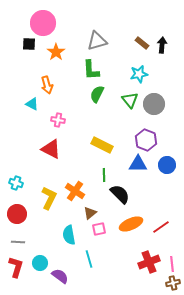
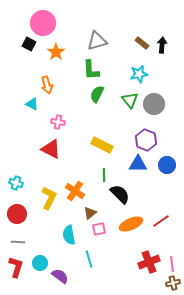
black square: rotated 24 degrees clockwise
pink cross: moved 2 px down
red line: moved 6 px up
